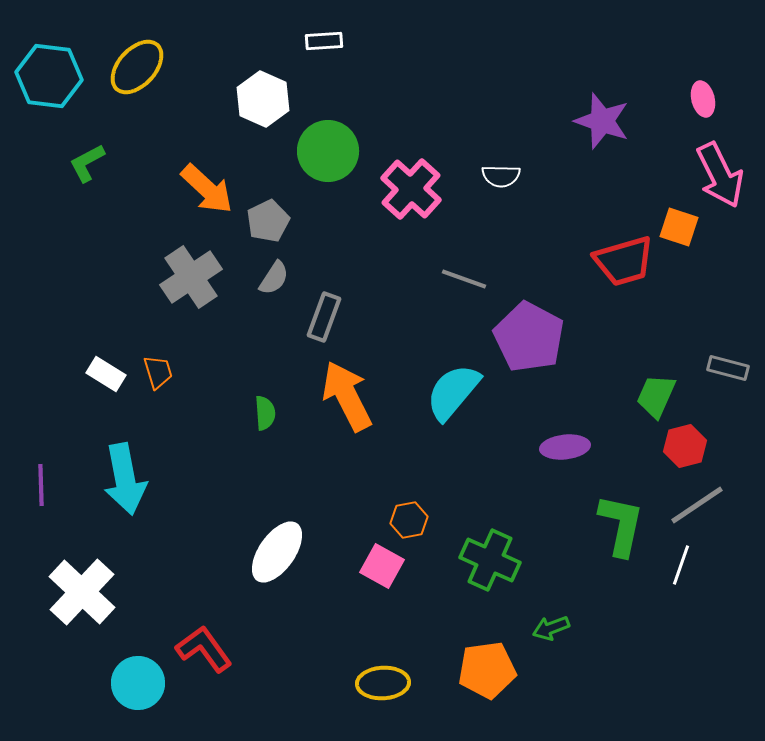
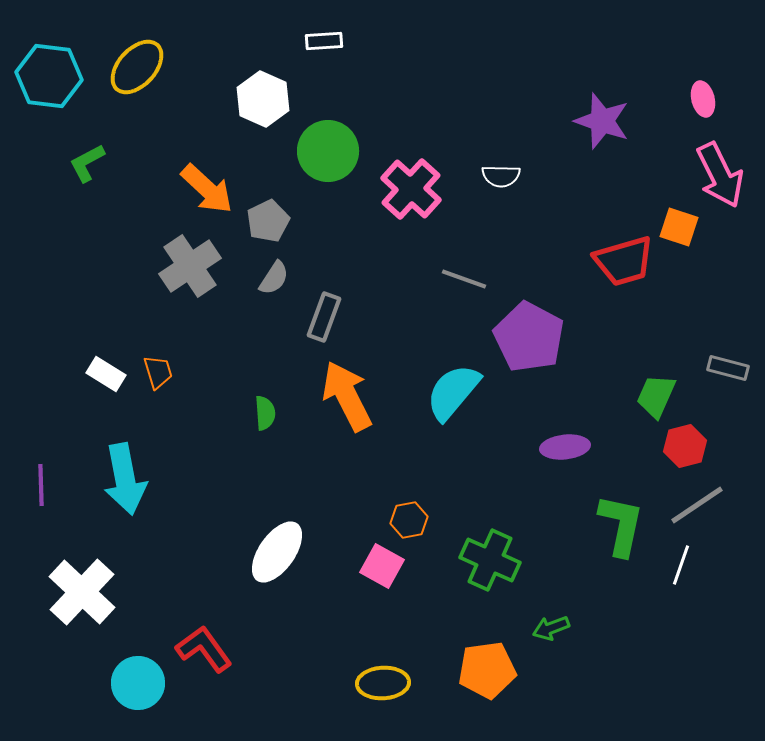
gray cross at (191, 277): moved 1 px left, 11 px up
